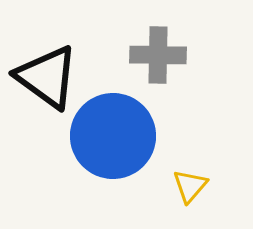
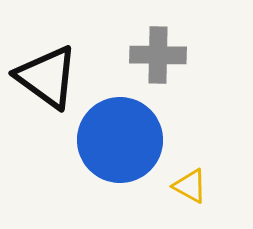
blue circle: moved 7 px right, 4 px down
yellow triangle: rotated 42 degrees counterclockwise
